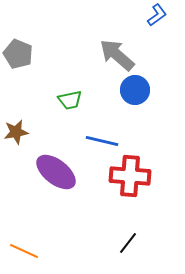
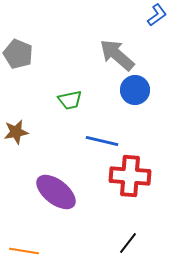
purple ellipse: moved 20 px down
orange line: rotated 16 degrees counterclockwise
